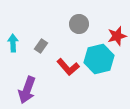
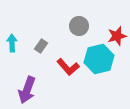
gray circle: moved 2 px down
cyan arrow: moved 1 px left
